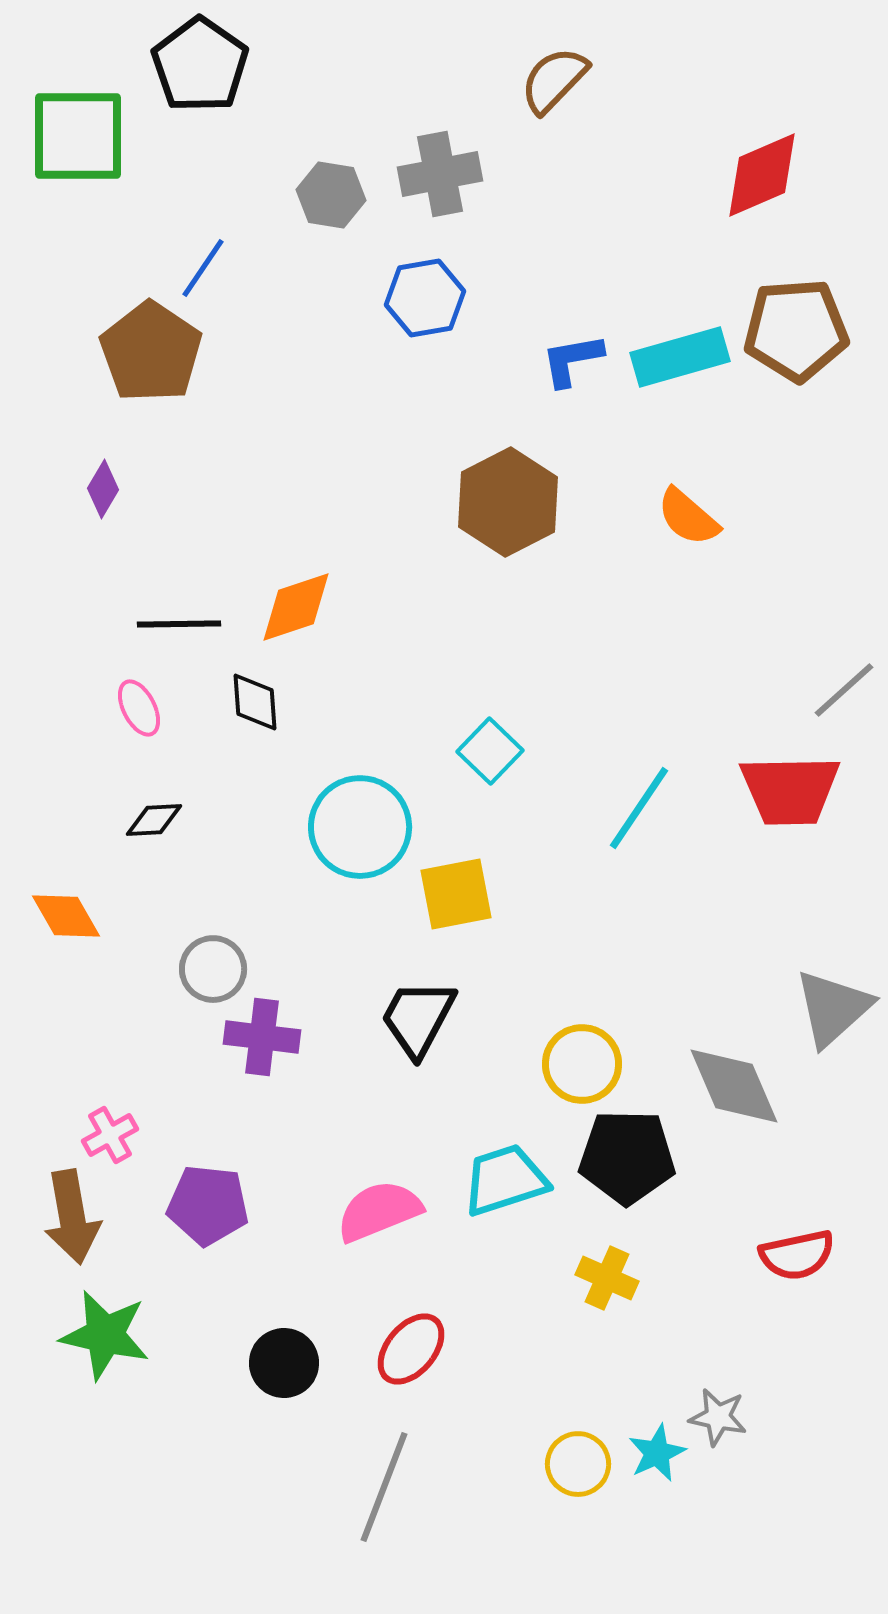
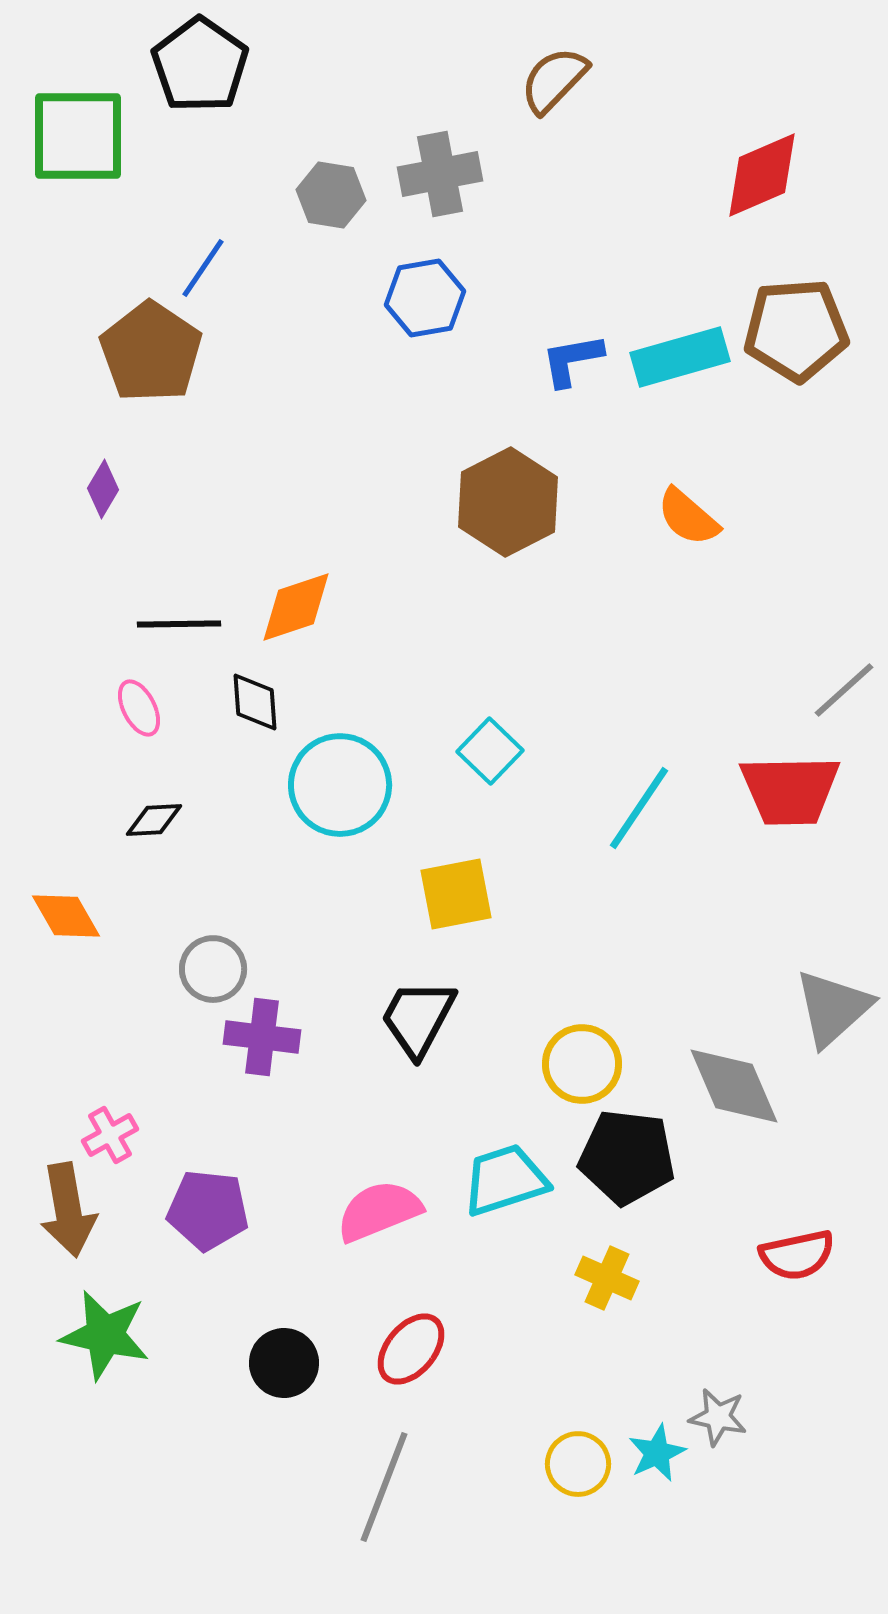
cyan circle at (360, 827): moved 20 px left, 42 px up
black pentagon at (627, 1157): rotated 6 degrees clockwise
purple pentagon at (208, 1205): moved 5 px down
brown arrow at (72, 1217): moved 4 px left, 7 px up
